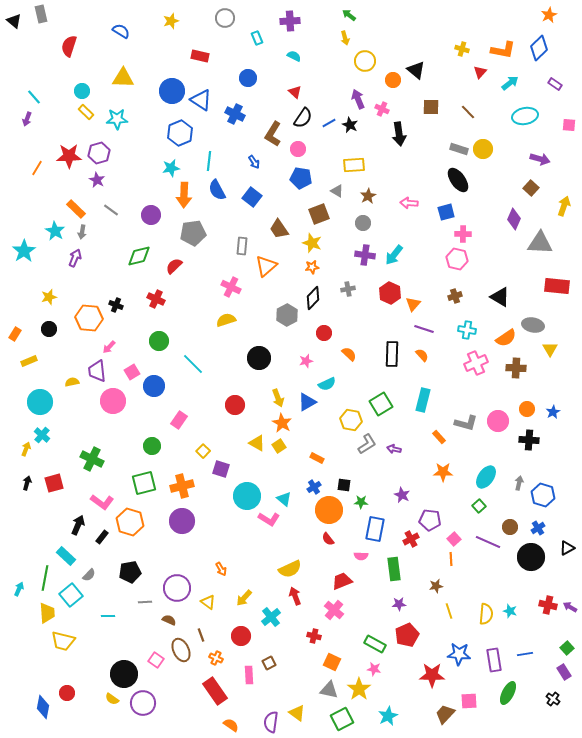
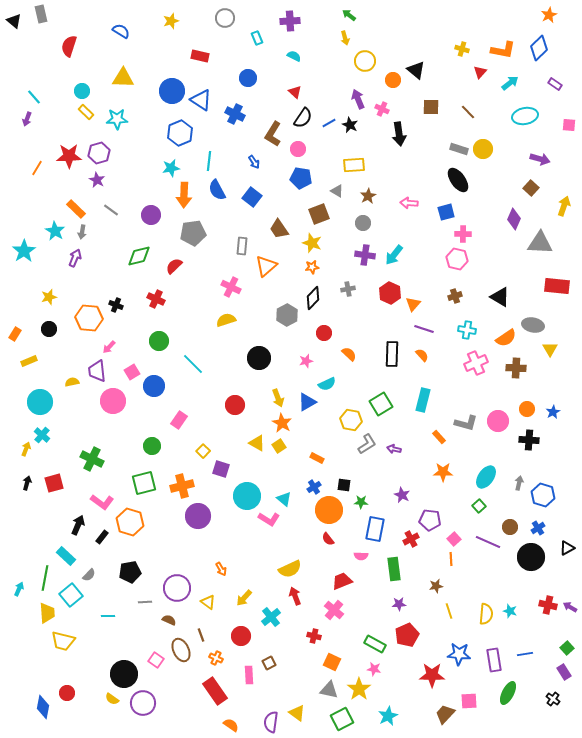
purple circle at (182, 521): moved 16 px right, 5 px up
